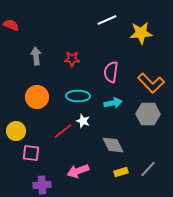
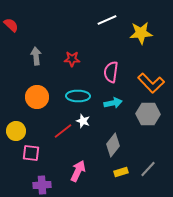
red semicircle: rotated 21 degrees clockwise
gray diamond: rotated 65 degrees clockwise
pink arrow: rotated 135 degrees clockwise
